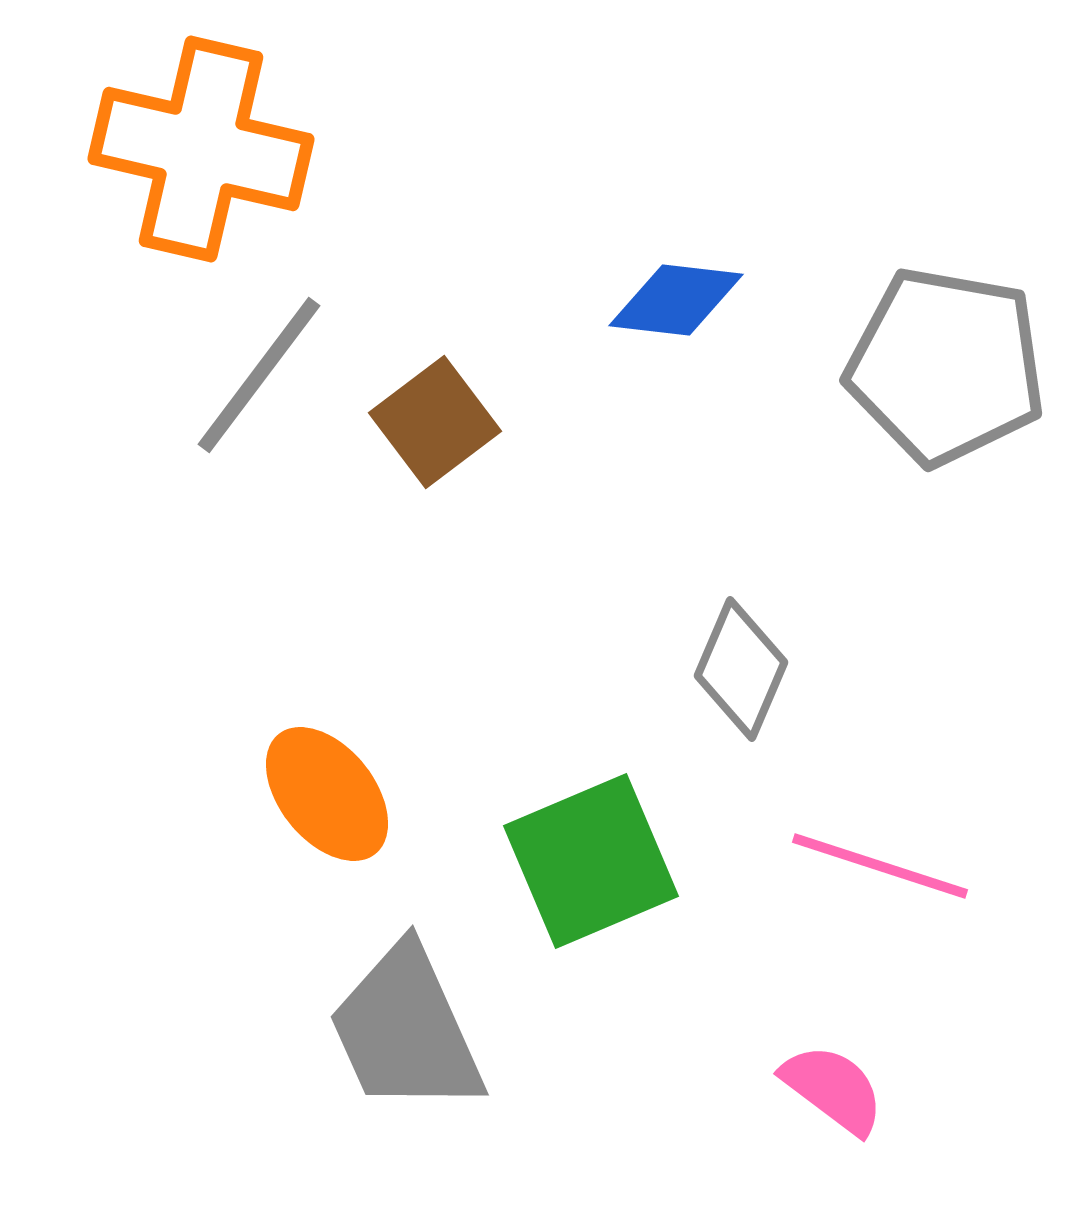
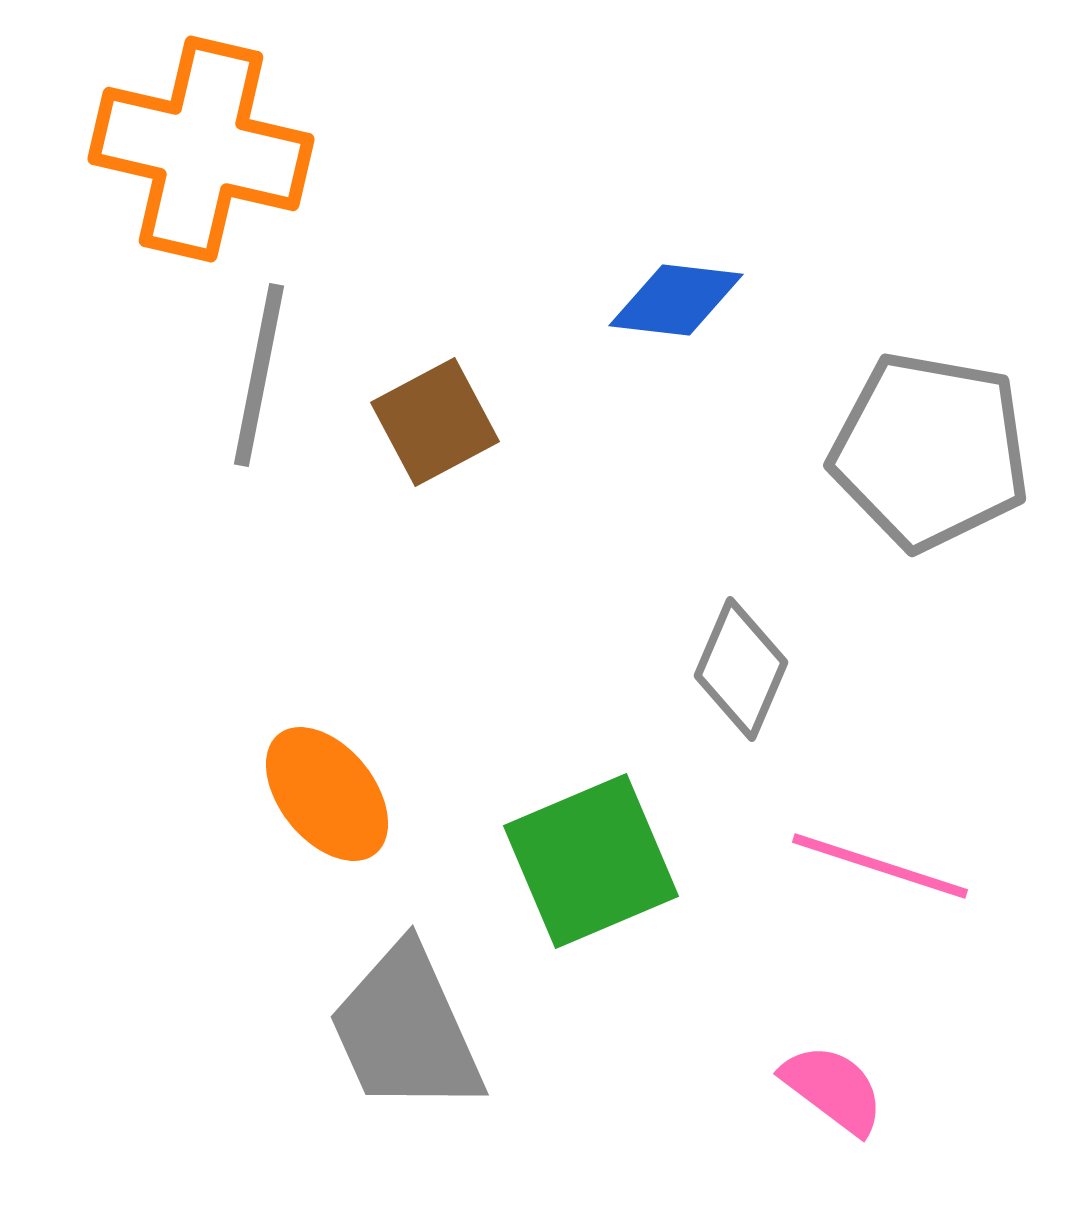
gray pentagon: moved 16 px left, 85 px down
gray line: rotated 26 degrees counterclockwise
brown square: rotated 9 degrees clockwise
